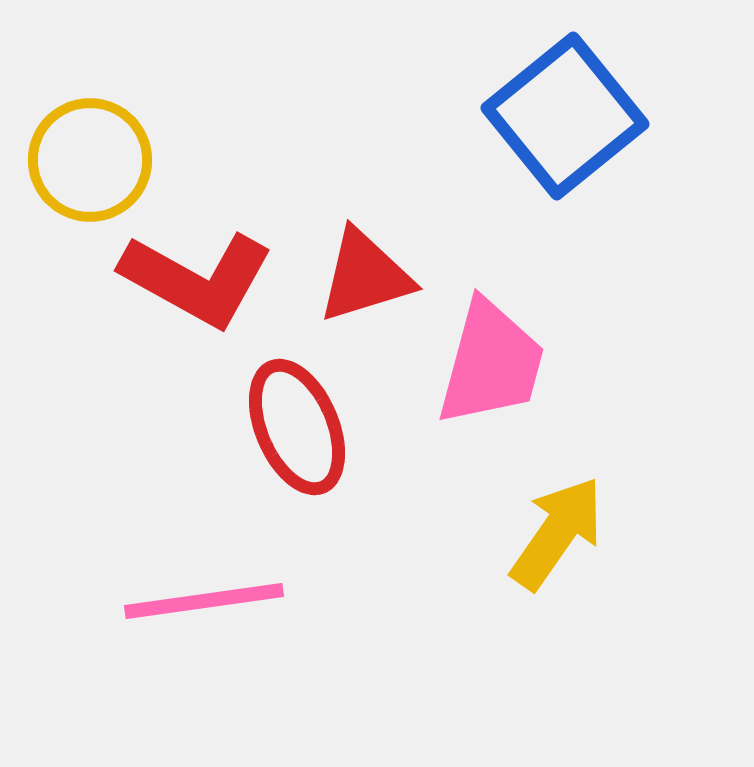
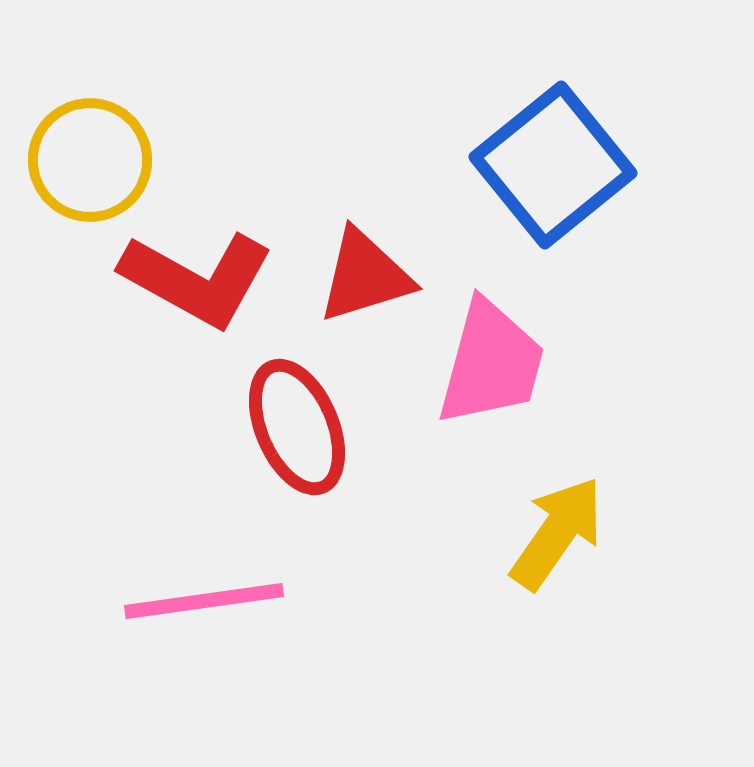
blue square: moved 12 px left, 49 px down
